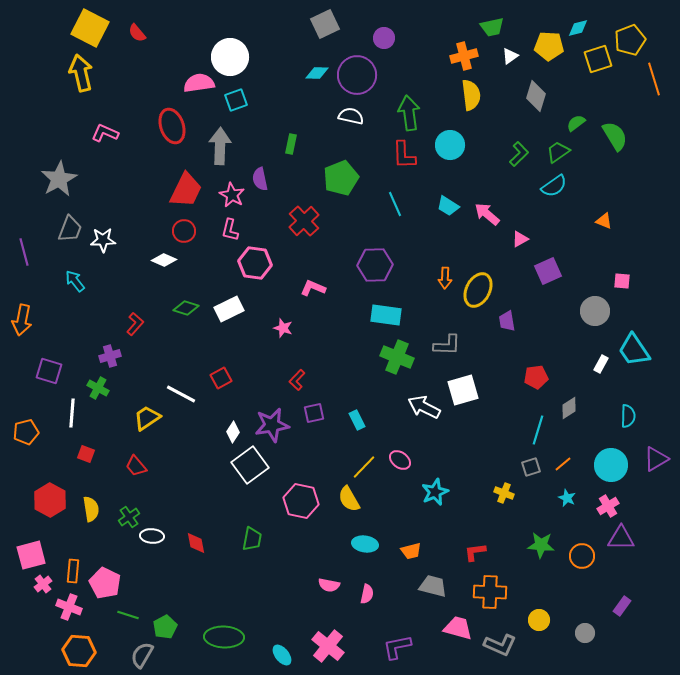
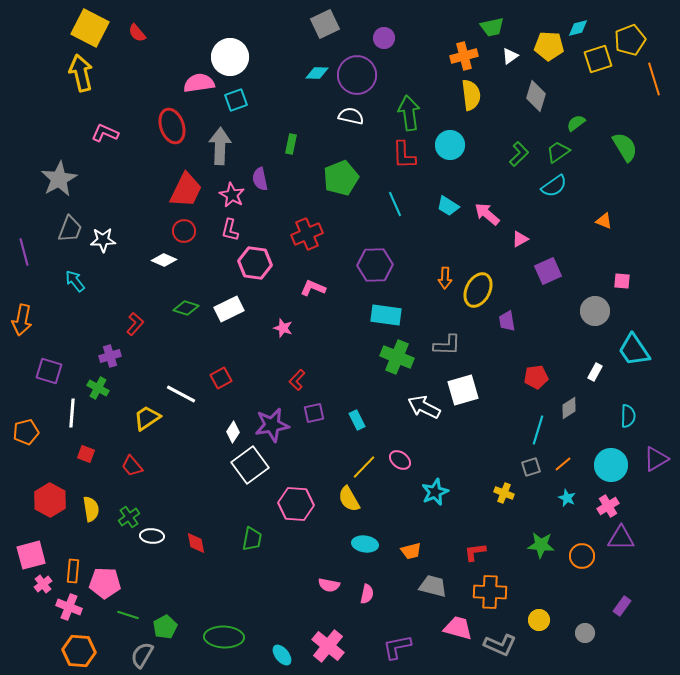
green semicircle at (615, 136): moved 10 px right, 11 px down
red cross at (304, 221): moved 3 px right, 13 px down; rotated 20 degrees clockwise
white rectangle at (601, 364): moved 6 px left, 8 px down
red trapezoid at (136, 466): moved 4 px left
pink hexagon at (301, 501): moved 5 px left, 3 px down; rotated 8 degrees counterclockwise
pink pentagon at (105, 583): rotated 24 degrees counterclockwise
